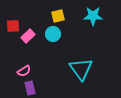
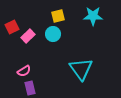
red square: moved 1 px left, 1 px down; rotated 24 degrees counterclockwise
